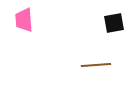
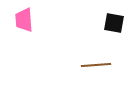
black square: rotated 20 degrees clockwise
